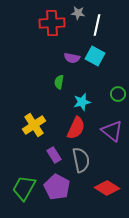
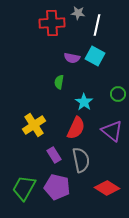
cyan star: moved 2 px right; rotated 24 degrees counterclockwise
purple pentagon: rotated 15 degrees counterclockwise
